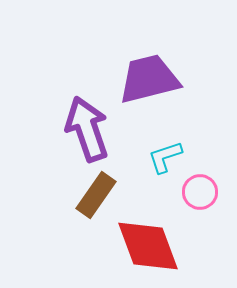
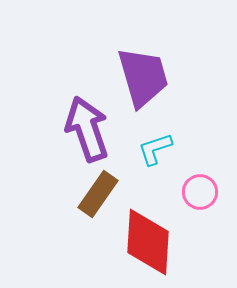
purple trapezoid: moved 6 px left, 2 px up; rotated 88 degrees clockwise
cyan L-shape: moved 10 px left, 8 px up
brown rectangle: moved 2 px right, 1 px up
red diamond: moved 4 px up; rotated 24 degrees clockwise
